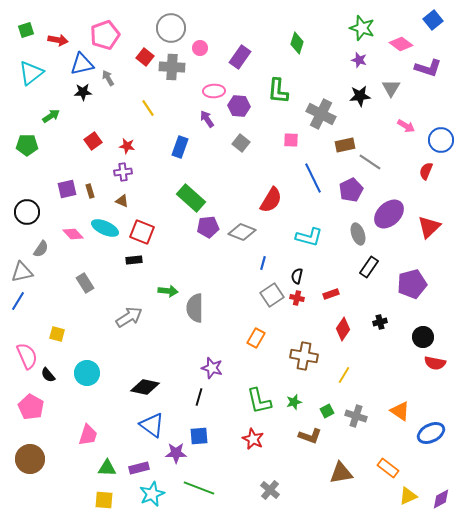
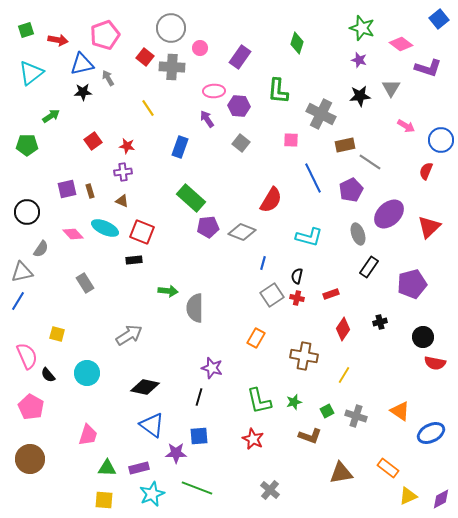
blue square at (433, 20): moved 6 px right, 1 px up
gray arrow at (129, 317): moved 18 px down
green line at (199, 488): moved 2 px left
